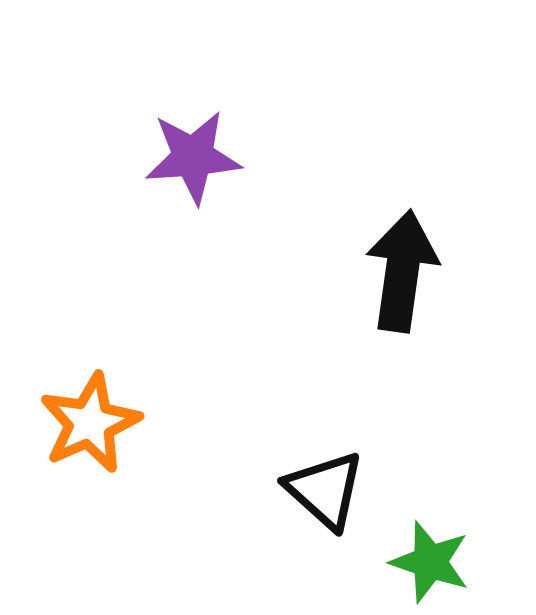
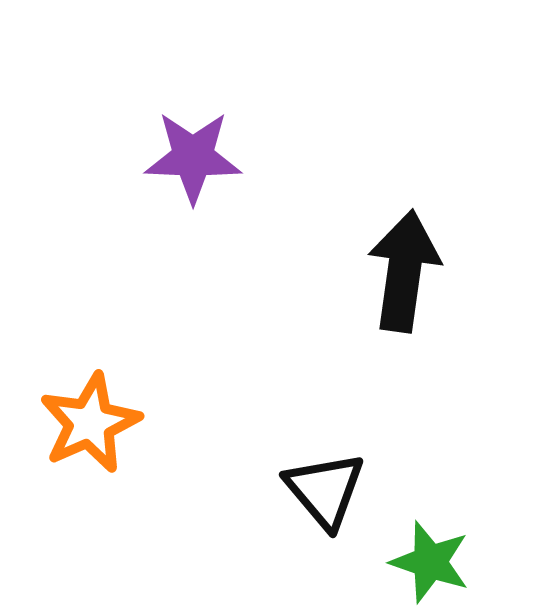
purple star: rotated 6 degrees clockwise
black arrow: moved 2 px right
black triangle: rotated 8 degrees clockwise
